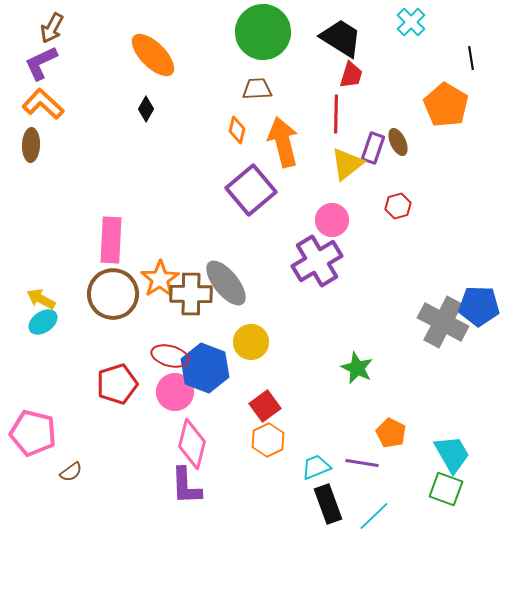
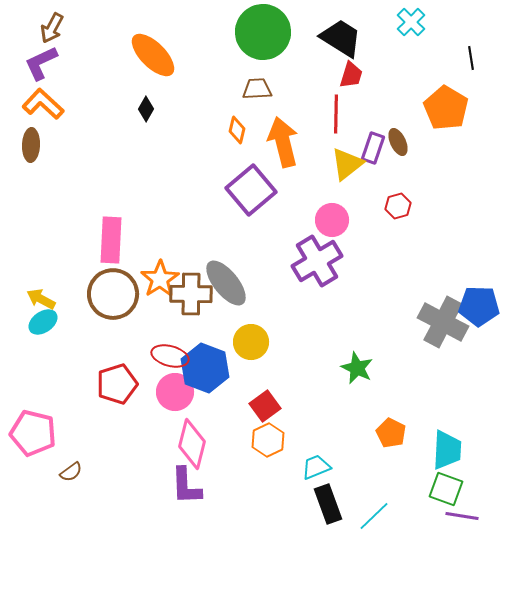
orange pentagon at (446, 105): moved 3 px down
cyan trapezoid at (452, 454): moved 5 px left, 4 px up; rotated 33 degrees clockwise
purple line at (362, 463): moved 100 px right, 53 px down
